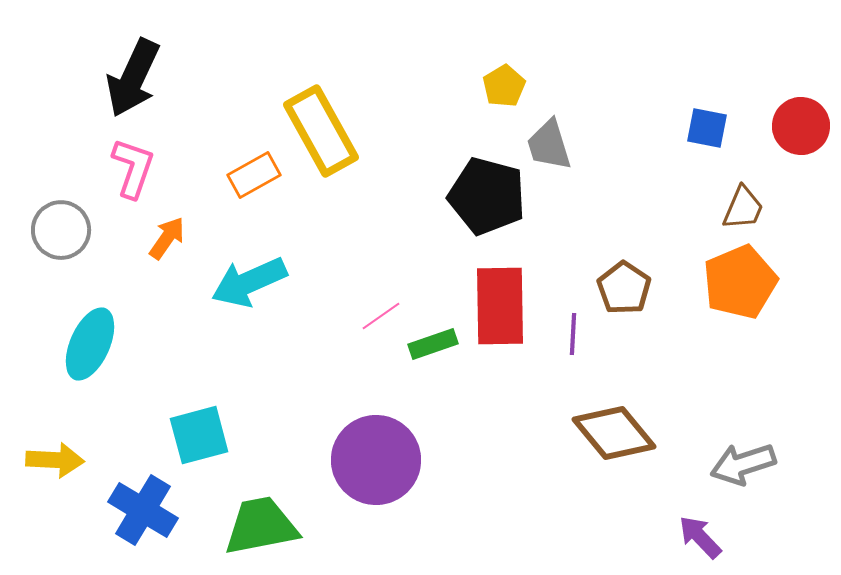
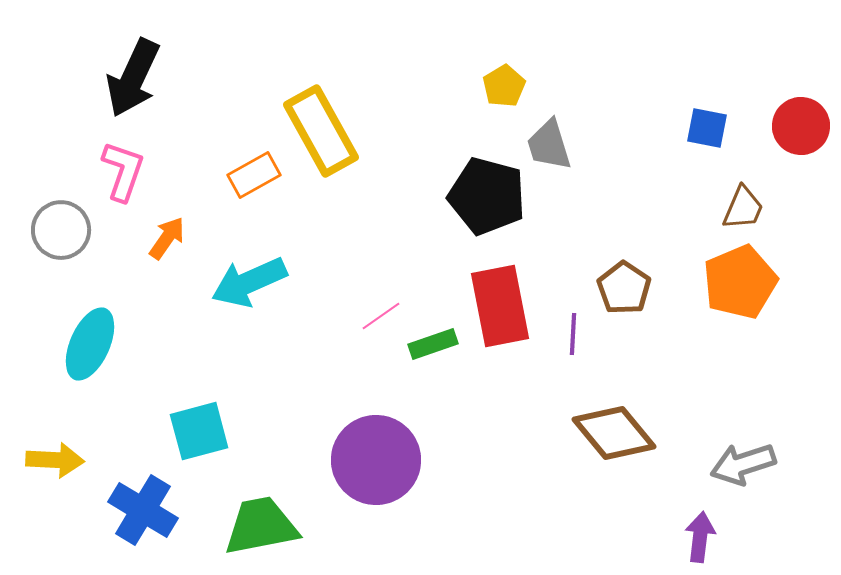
pink L-shape: moved 10 px left, 3 px down
red rectangle: rotated 10 degrees counterclockwise
cyan square: moved 4 px up
purple arrow: rotated 51 degrees clockwise
